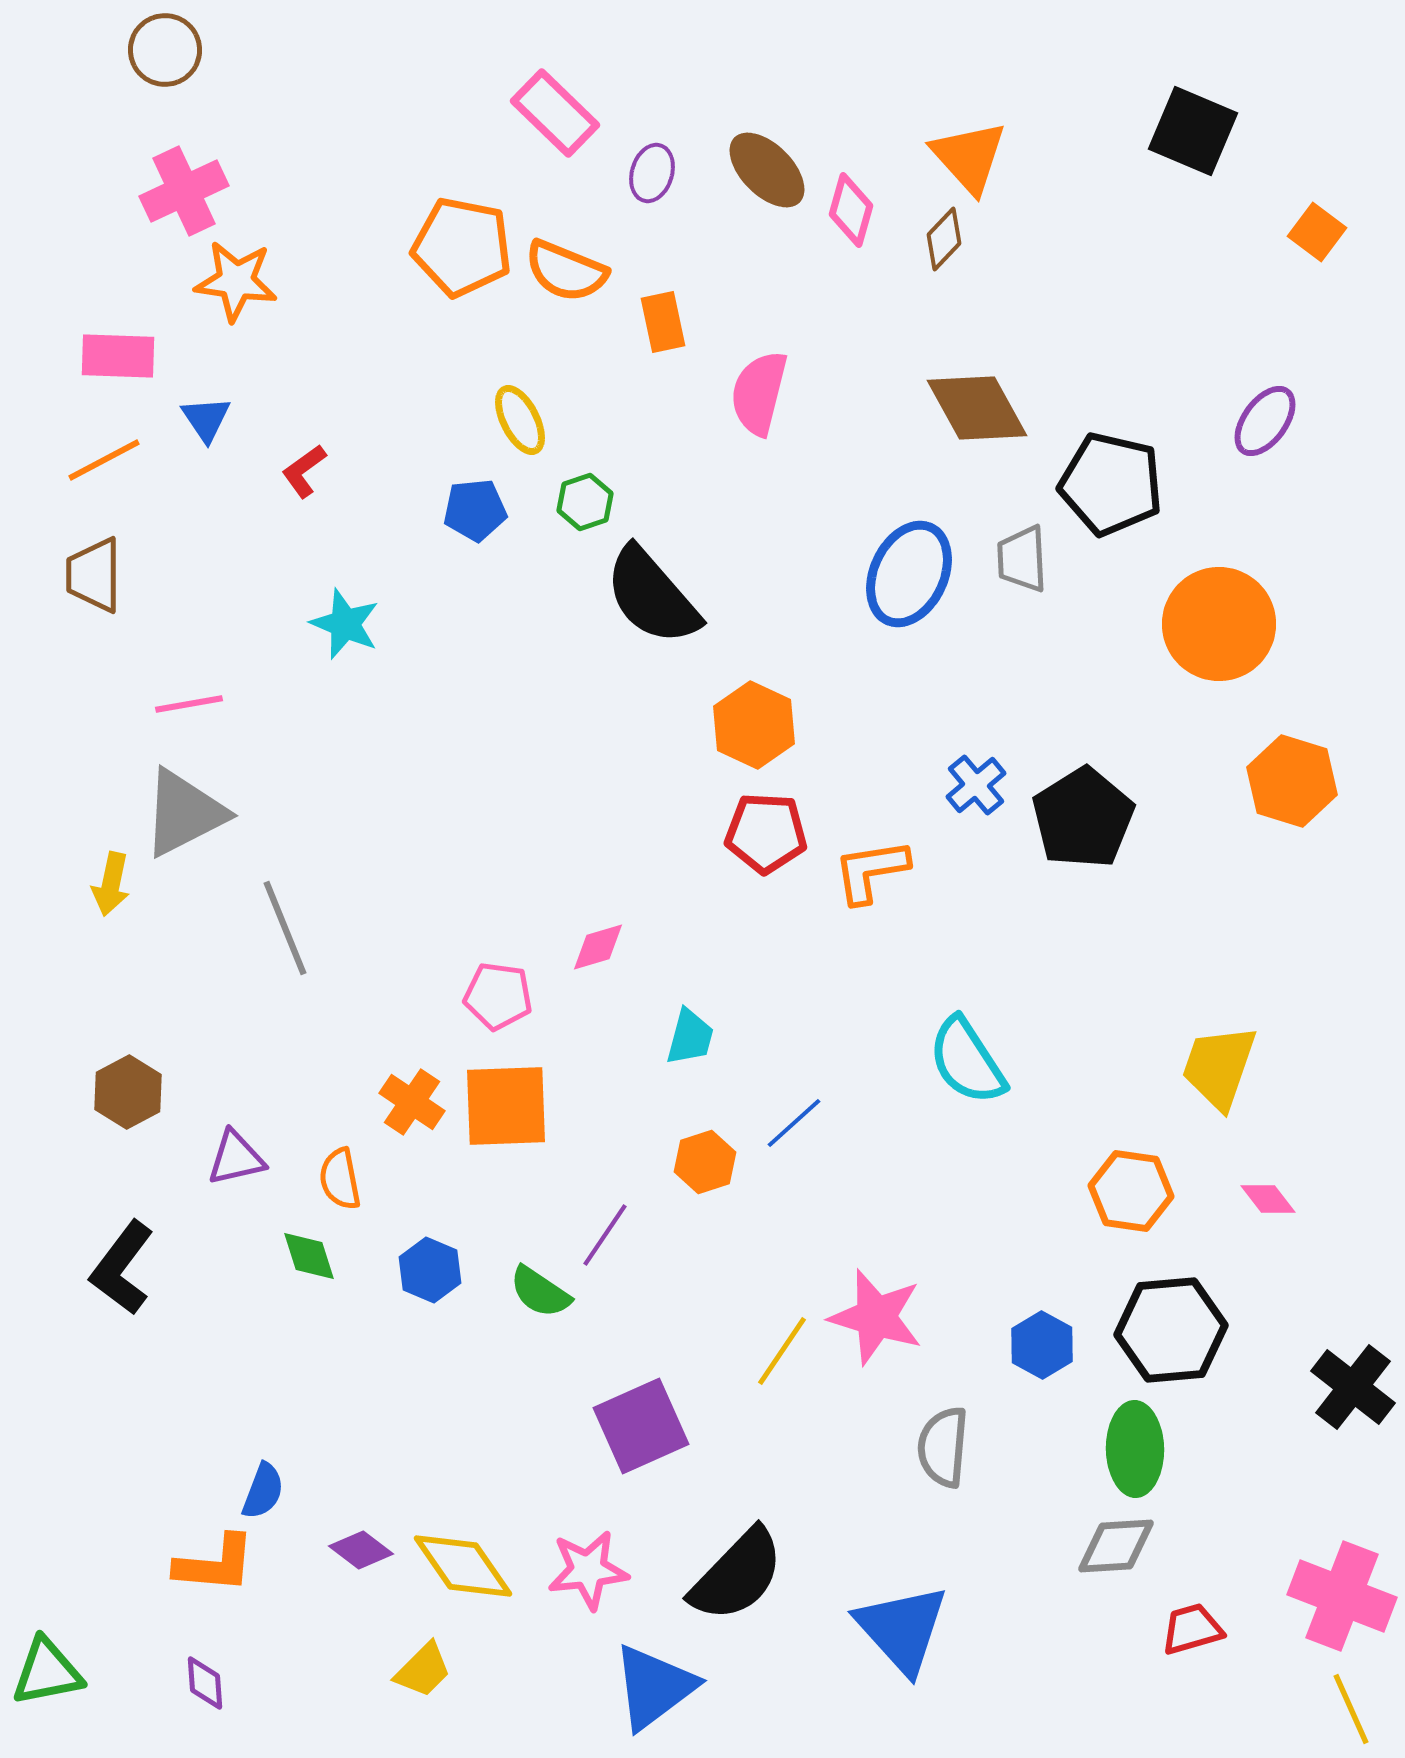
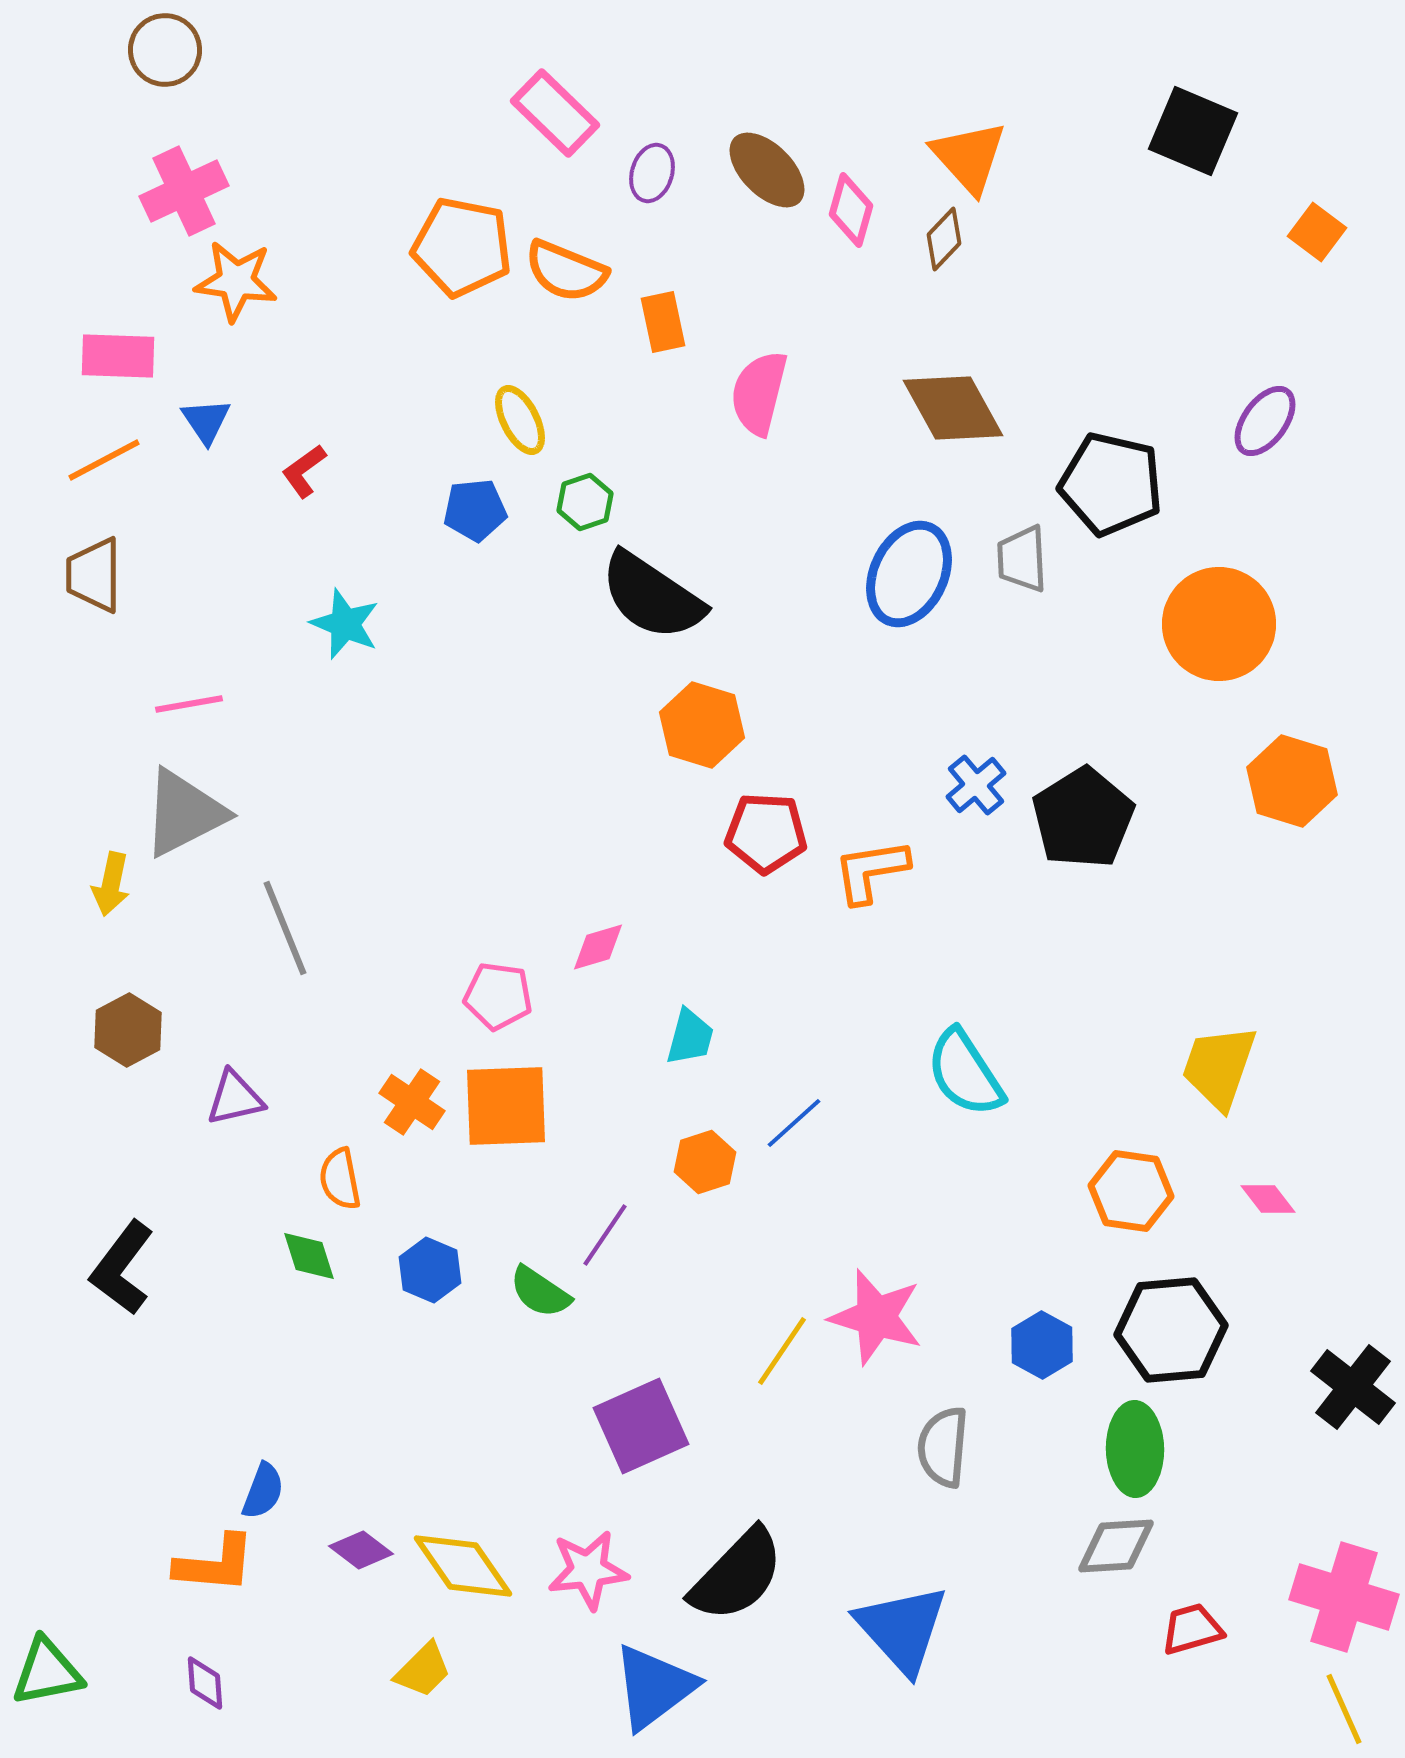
brown diamond at (977, 408): moved 24 px left
blue triangle at (206, 419): moved 2 px down
black semicircle at (652, 596): rotated 15 degrees counterclockwise
orange hexagon at (754, 725): moved 52 px left; rotated 8 degrees counterclockwise
cyan semicircle at (967, 1061): moved 2 px left, 12 px down
brown hexagon at (128, 1092): moved 62 px up
purple triangle at (236, 1158): moved 1 px left, 60 px up
pink cross at (1342, 1596): moved 2 px right, 1 px down; rotated 4 degrees counterclockwise
yellow line at (1351, 1709): moved 7 px left
